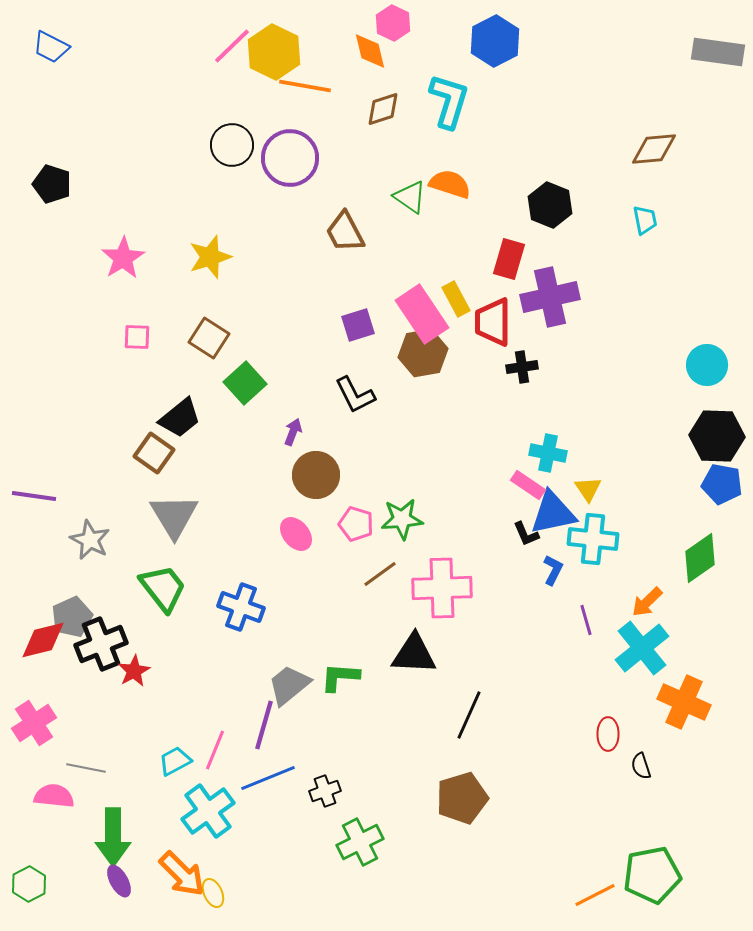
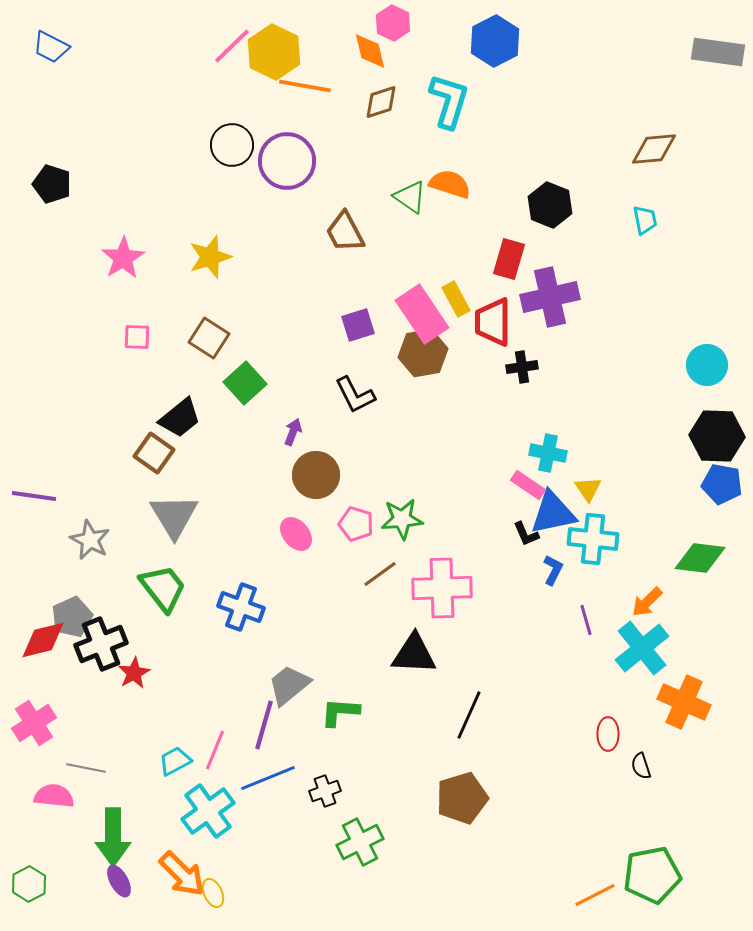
brown diamond at (383, 109): moved 2 px left, 7 px up
purple circle at (290, 158): moved 3 px left, 3 px down
green diamond at (700, 558): rotated 42 degrees clockwise
red star at (134, 671): moved 2 px down
green L-shape at (340, 677): moved 35 px down
